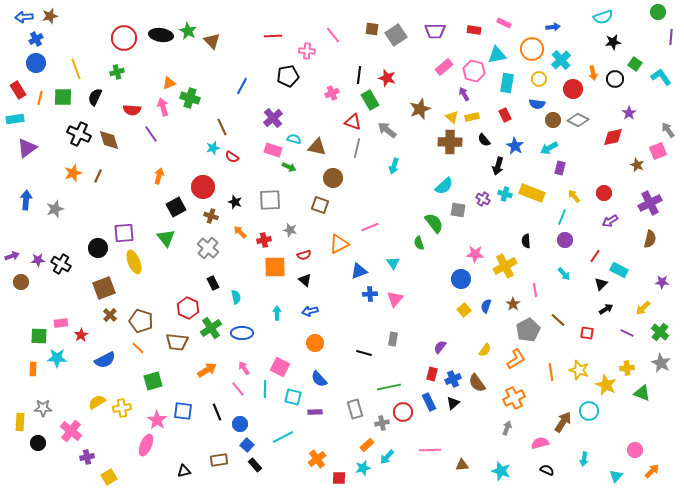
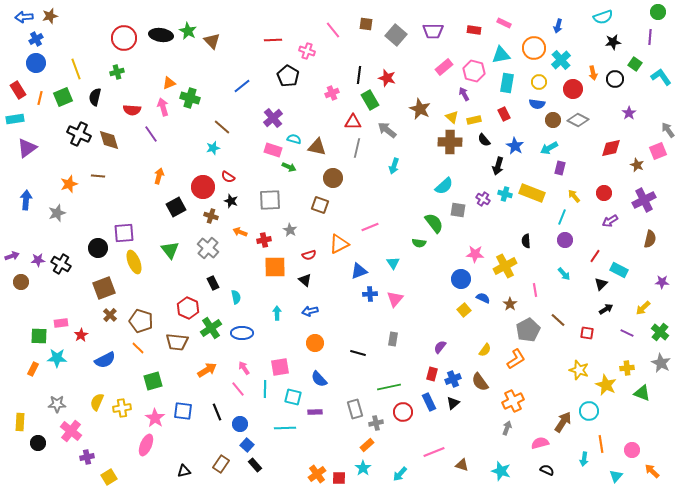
blue arrow at (553, 27): moved 5 px right, 1 px up; rotated 112 degrees clockwise
brown square at (372, 29): moved 6 px left, 5 px up
purple trapezoid at (435, 31): moved 2 px left
pink line at (333, 35): moved 5 px up
gray square at (396, 35): rotated 15 degrees counterclockwise
red line at (273, 36): moved 4 px down
purple line at (671, 37): moved 21 px left
orange circle at (532, 49): moved 2 px right, 1 px up
pink cross at (307, 51): rotated 14 degrees clockwise
cyan triangle at (497, 55): moved 4 px right
black pentagon at (288, 76): rotated 30 degrees counterclockwise
yellow circle at (539, 79): moved 3 px down
blue line at (242, 86): rotated 24 degrees clockwise
green square at (63, 97): rotated 24 degrees counterclockwise
black semicircle at (95, 97): rotated 12 degrees counterclockwise
brown star at (420, 109): rotated 25 degrees counterclockwise
red rectangle at (505, 115): moved 1 px left, 1 px up
yellow rectangle at (472, 117): moved 2 px right, 3 px down
red triangle at (353, 122): rotated 18 degrees counterclockwise
brown line at (222, 127): rotated 24 degrees counterclockwise
red diamond at (613, 137): moved 2 px left, 11 px down
red semicircle at (232, 157): moved 4 px left, 20 px down
orange star at (73, 173): moved 4 px left, 11 px down
brown line at (98, 176): rotated 72 degrees clockwise
black star at (235, 202): moved 4 px left, 1 px up
purple cross at (650, 203): moved 6 px left, 3 px up
gray star at (55, 209): moved 2 px right, 4 px down
gray star at (290, 230): rotated 16 degrees clockwise
orange arrow at (240, 232): rotated 24 degrees counterclockwise
green triangle at (166, 238): moved 4 px right, 12 px down
green semicircle at (419, 243): rotated 64 degrees counterclockwise
red semicircle at (304, 255): moved 5 px right
brown star at (513, 304): moved 3 px left
blue semicircle at (486, 306): moved 3 px left, 8 px up; rotated 96 degrees clockwise
black line at (364, 353): moved 6 px left
pink square at (280, 367): rotated 36 degrees counterclockwise
orange rectangle at (33, 369): rotated 24 degrees clockwise
orange line at (551, 372): moved 50 px right, 72 px down
brown semicircle at (477, 383): moved 3 px right, 1 px up
orange cross at (514, 398): moved 1 px left, 3 px down
yellow semicircle at (97, 402): rotated 36 degrees counterclockwise
gray star at (43, 408): moved 14 px right, 4 px up
pink star at (157, 420): moved 2 px left, 2 px up
gray cross at (382, 423): moved 6 px left
cyan line at (283, 437): moved 2 px right, 9 px up; rotated 25 degrees clockwise
pink line at (430, 450): moved 4 px right, 2 px down; rotated 20 degrees counterclockwise
pink circle at (635, 450): moved 3 px left
cyan arrow at (387, 457): moved 13 px right, 17 px down
orange cross at (317, 459): moved 15 px down
brown rectangle at (219, 460): moved 2 px right, 4 px down; rotated 48 degrees counterclockwise
brown triangle at (462, 465): rotated 24 degrees clockwise
cyan star at (363, 468): rotated 21 degrees counterclockwise
orange arrow at (652, 471): rotated 91 degrees counterclockwise
